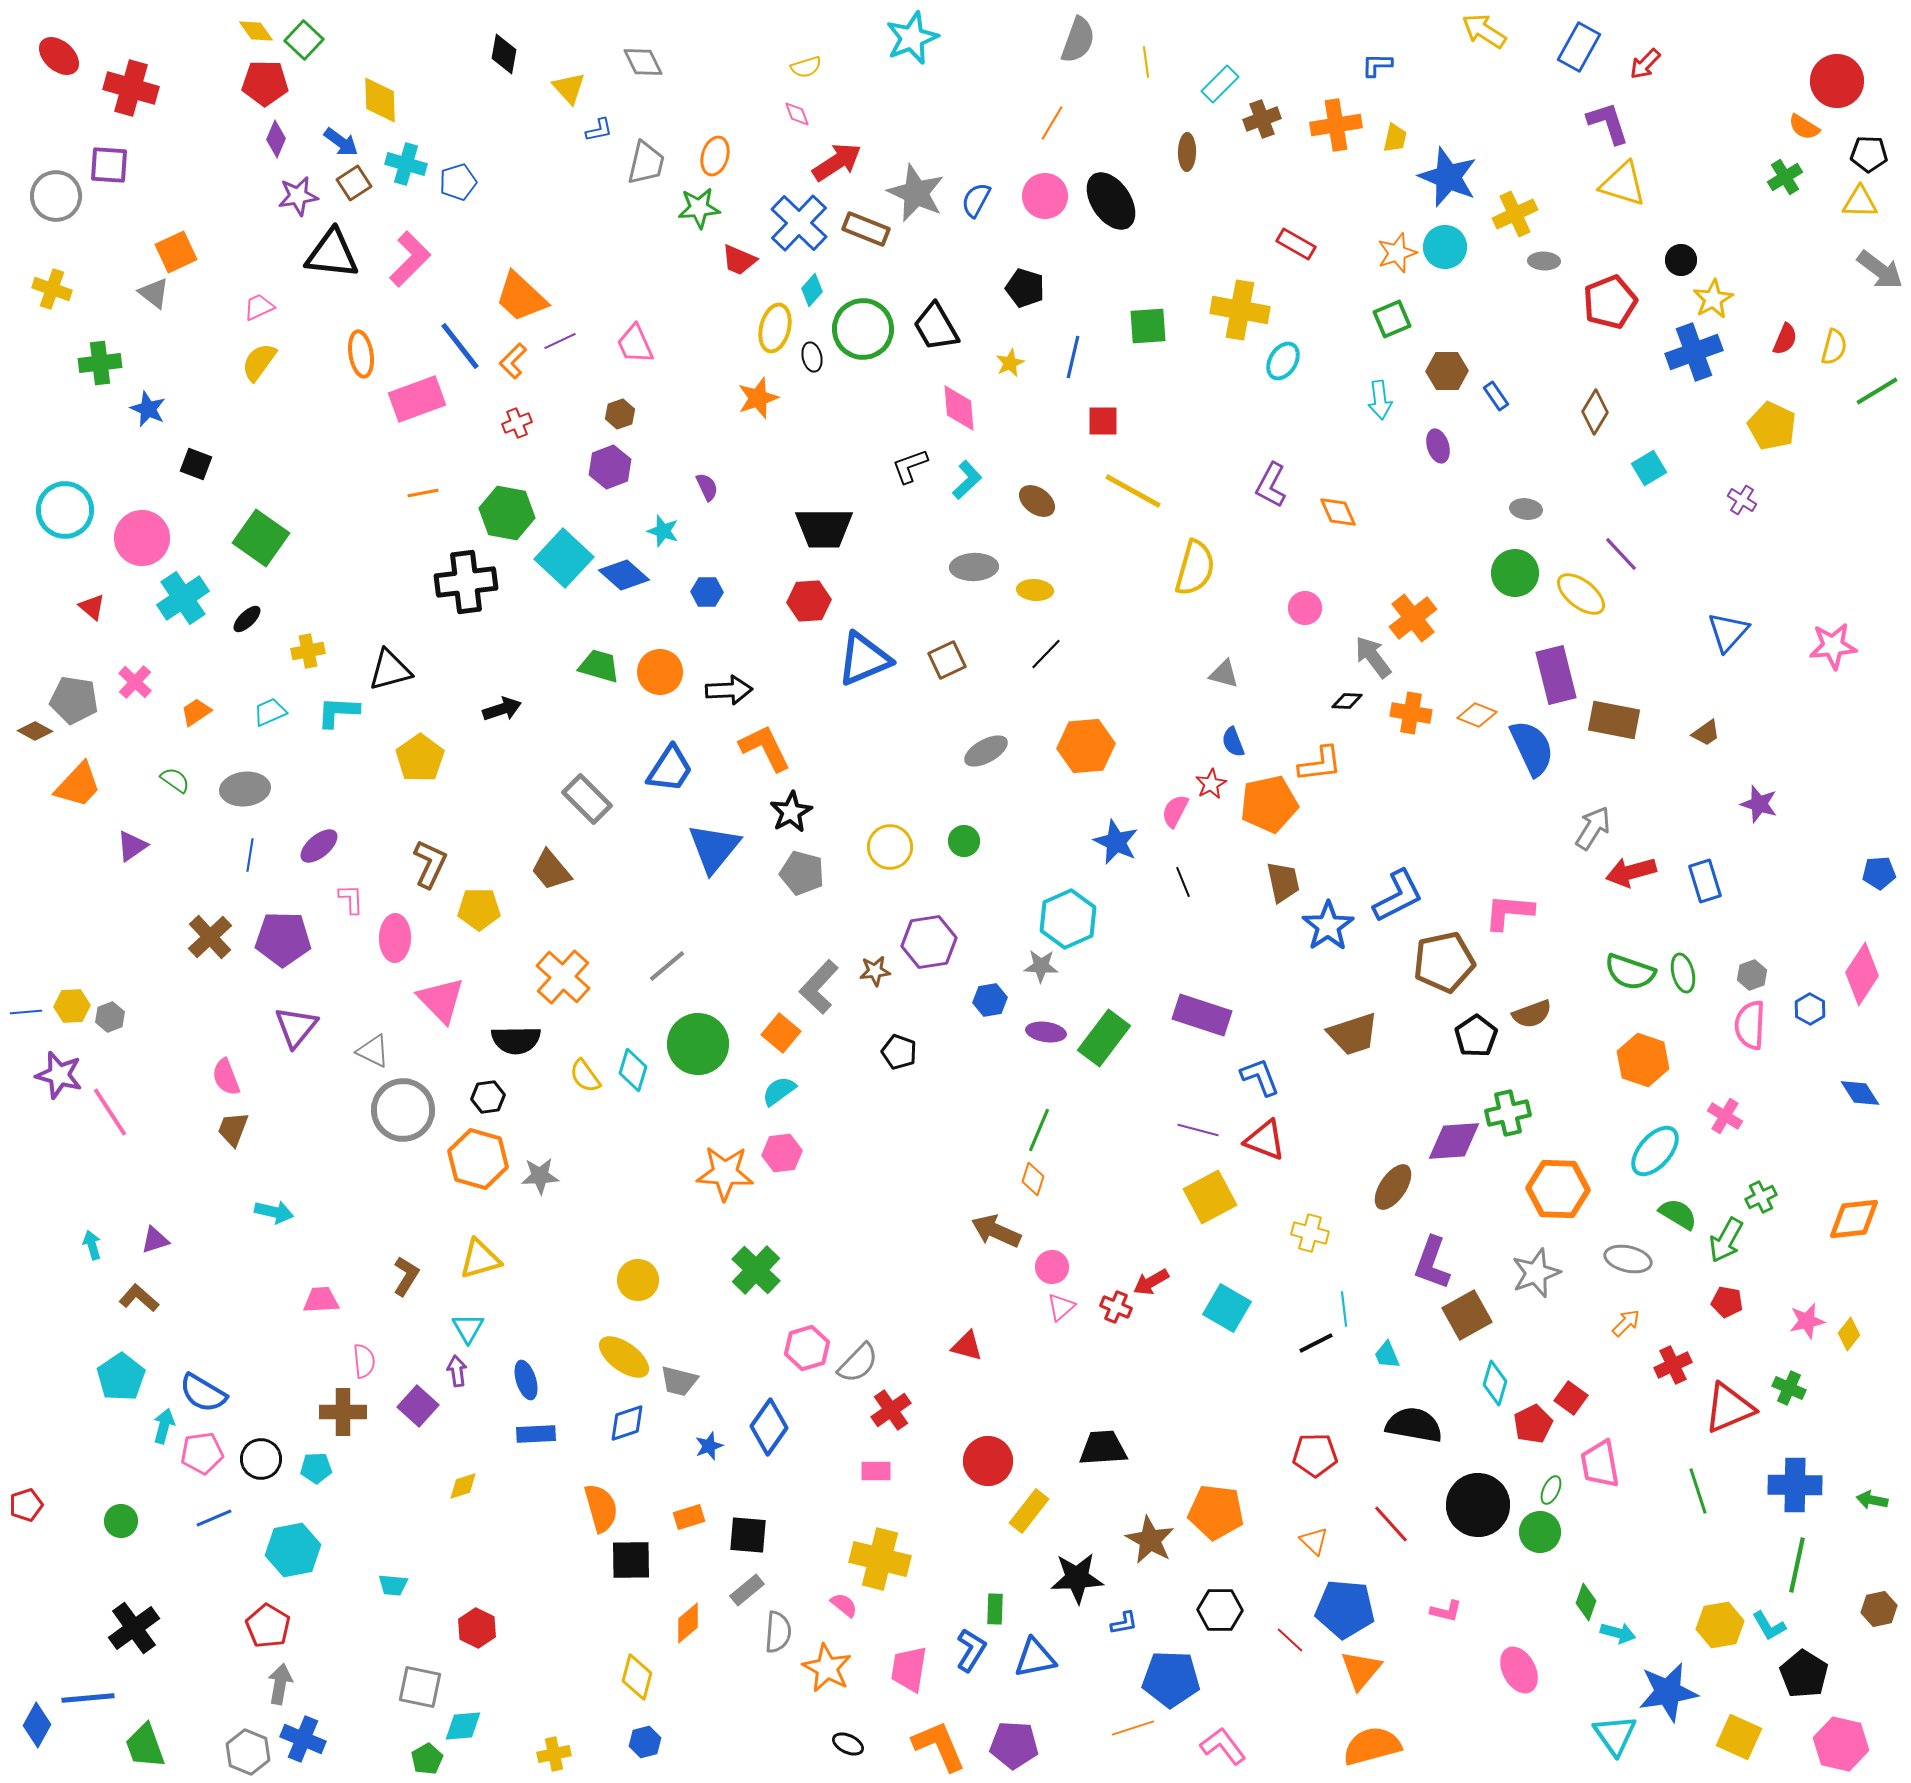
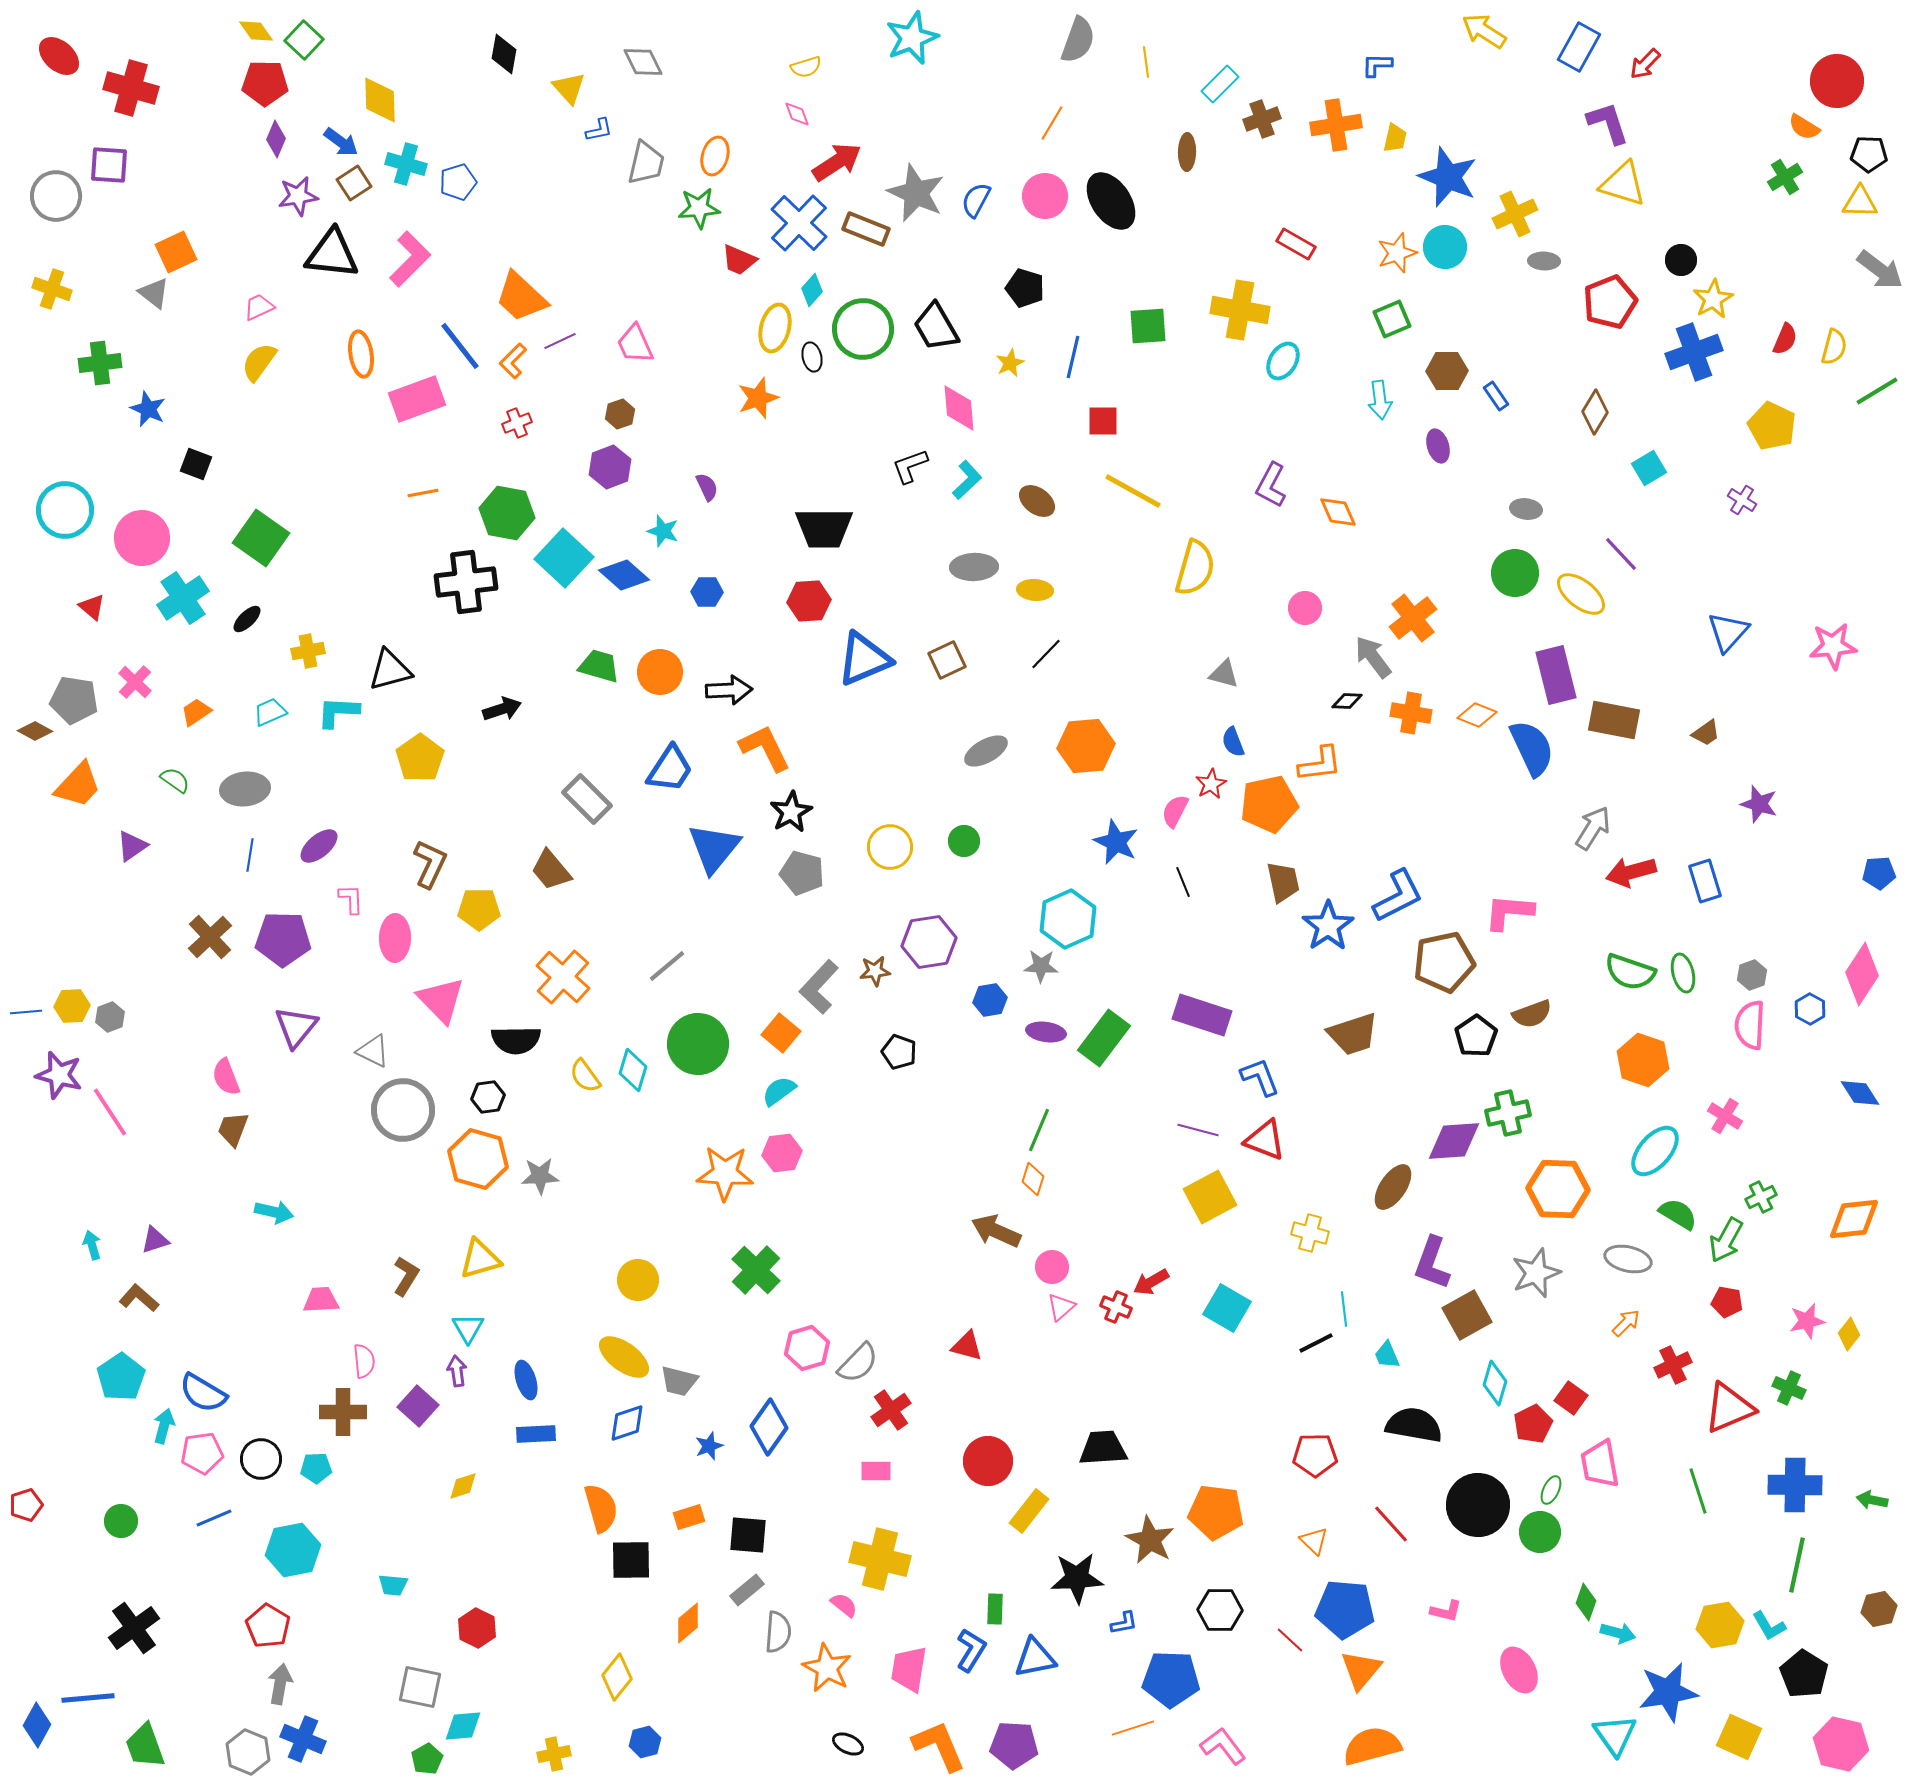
yellow diamond at (637, 1677): moved 20 px left; rotated 24 degrees clockwise
